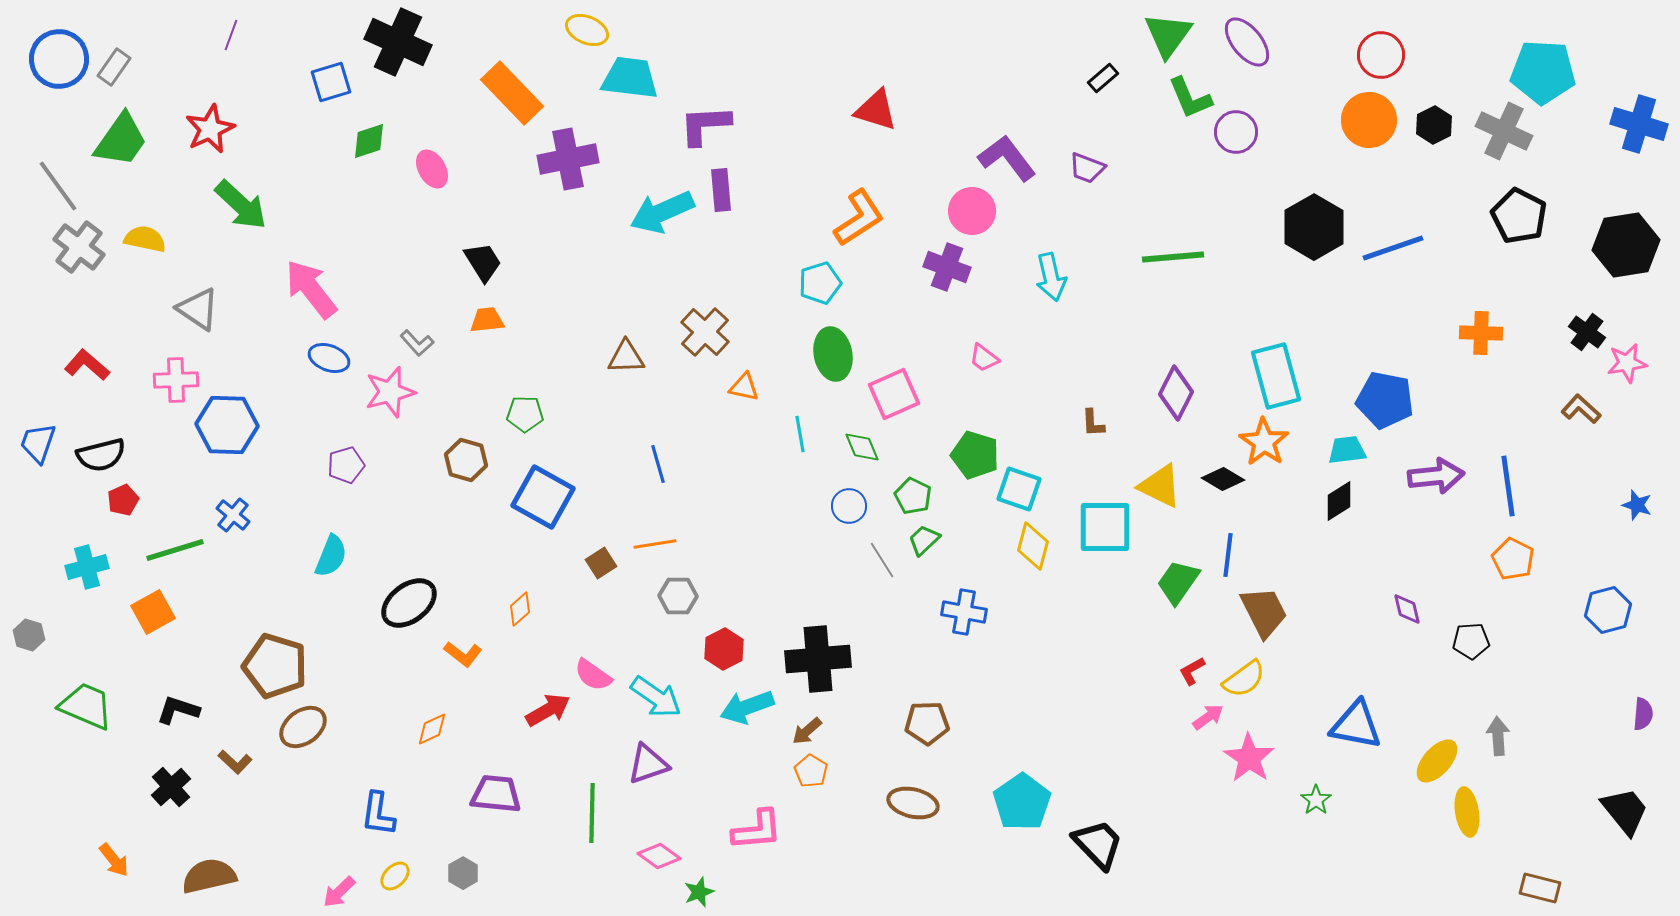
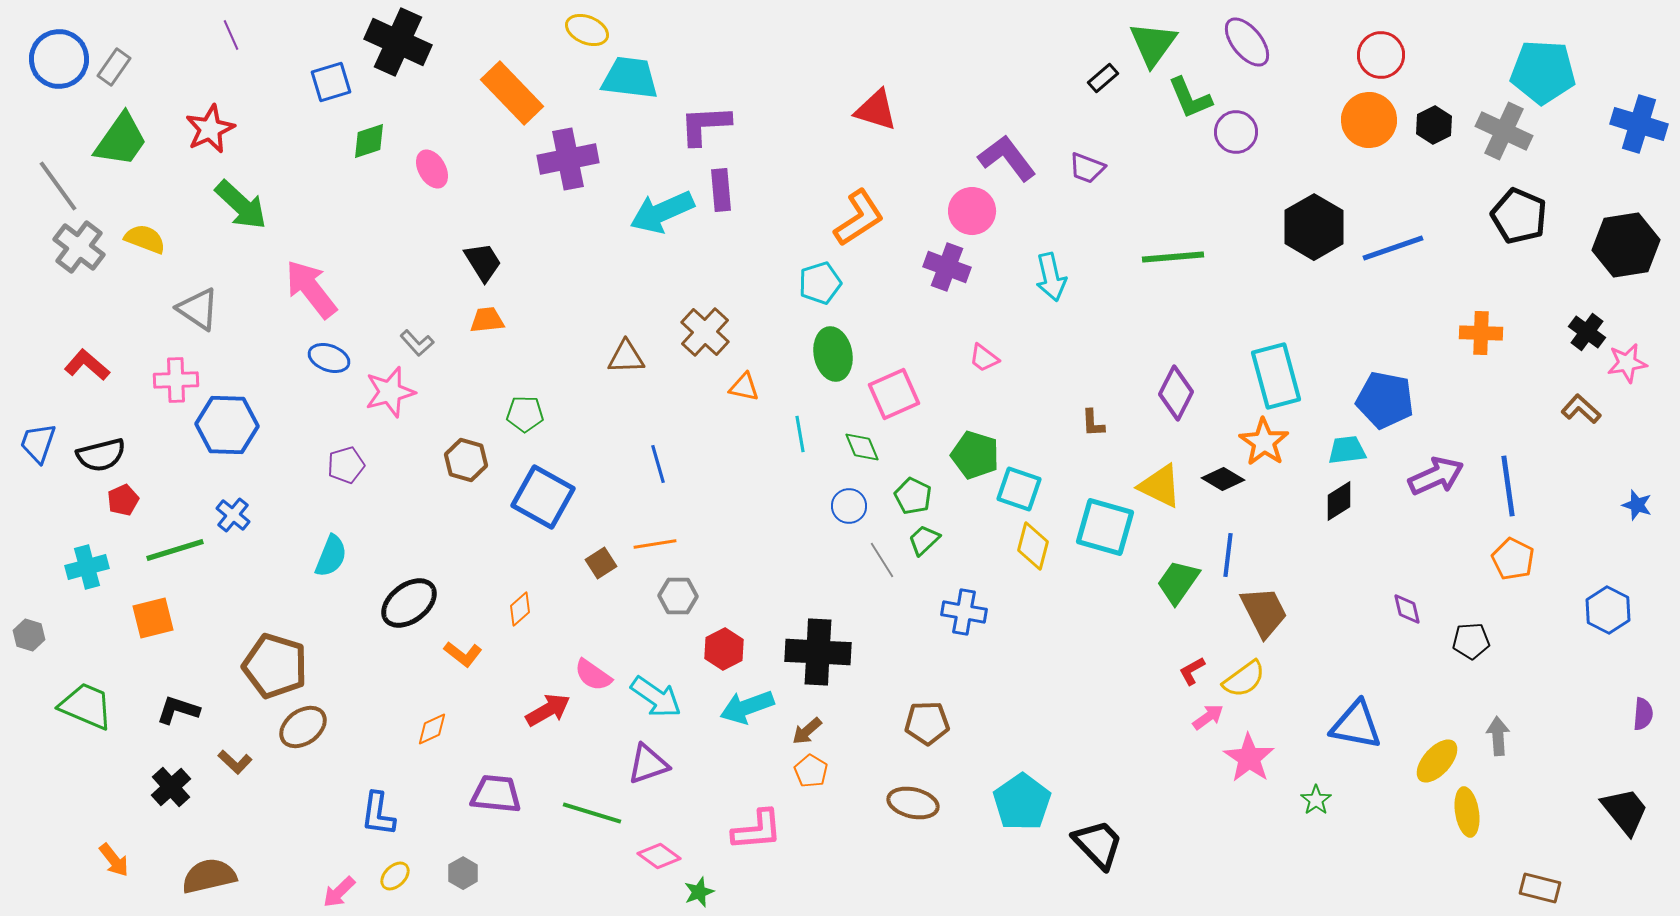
purple line at (231, 35): rotated 44 degrees counterclockwise
green triangle at (1168, 35): moved 15 px left, 9 px down
black pentagon at (1519, 216): rotated 4 degrees counterclockwise
yellow semicircle at (145, 239): rotated 9 degrees clockwise
purple arrow at (1436, 476): rotated 18 degrees counterclockwise
cyan square at (1105, 527): rotated 16 degrees clockwise
blue hexagon at (1608, 610): rotated 18 degrees counterclockwise
orange square at (153, 612): moved 6 px down; rotated 15 degrees clockwise
black cross at (818, 659): moved 7 px up; rotated 8 degrees clockwise
green line at (592, 813): rotated 74 degrees counterclockwise
